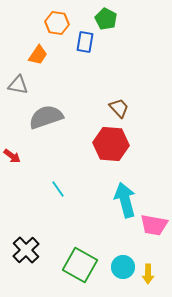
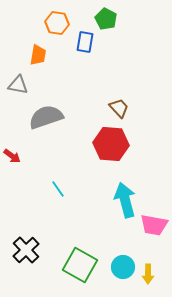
orange trapezoid: rotated 25 degrees counterclockwise
